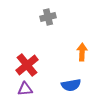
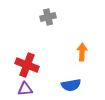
red cross: rotated 30 degrees counterclockwise
